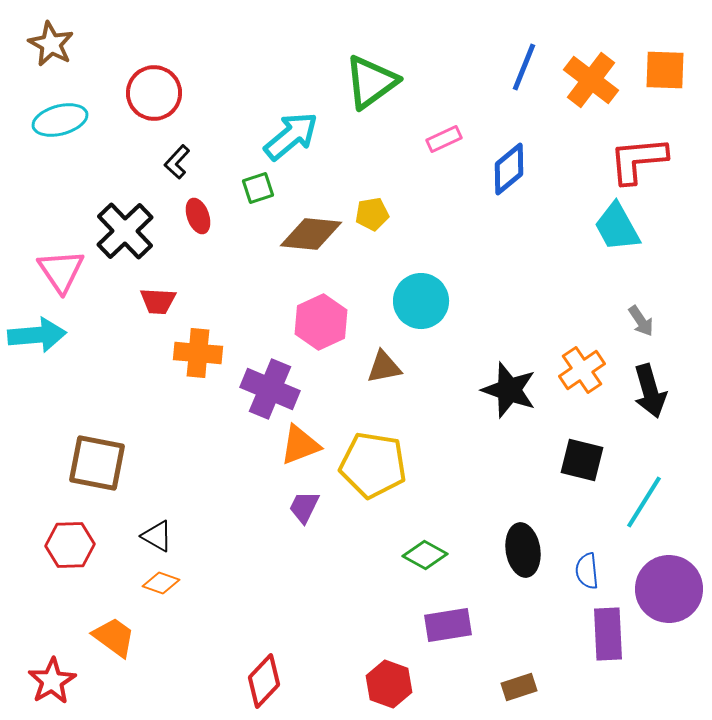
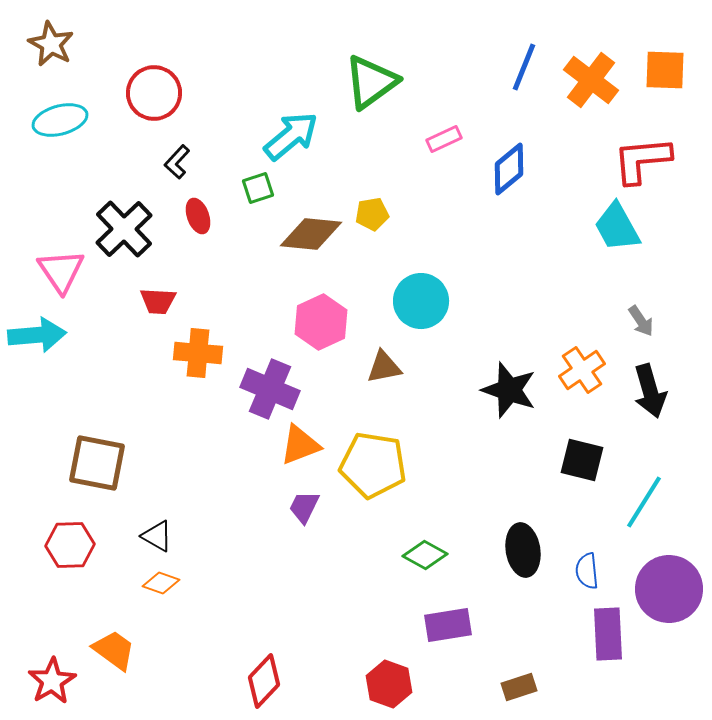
red L-shape at (638, 160): moved 4 px right
black cross at (125, 231): moved 1 px left, 2 px up
orange trapezoid at (114, 637): moved 13 px down
